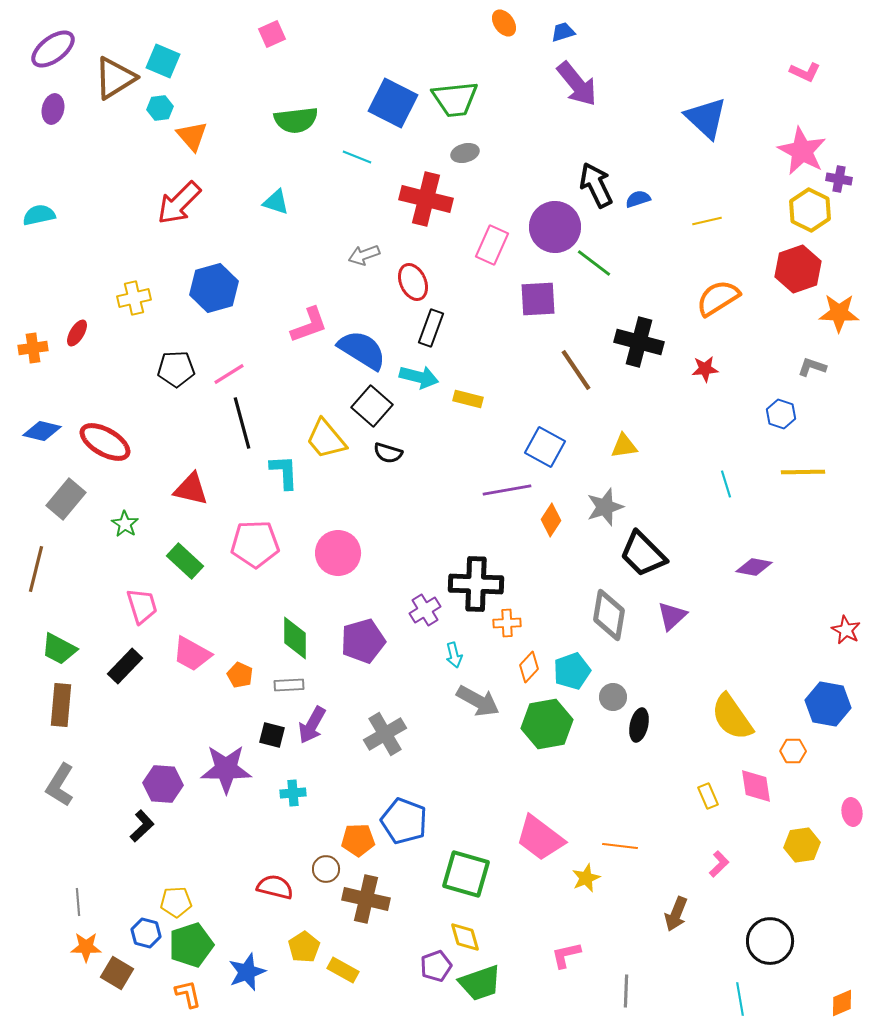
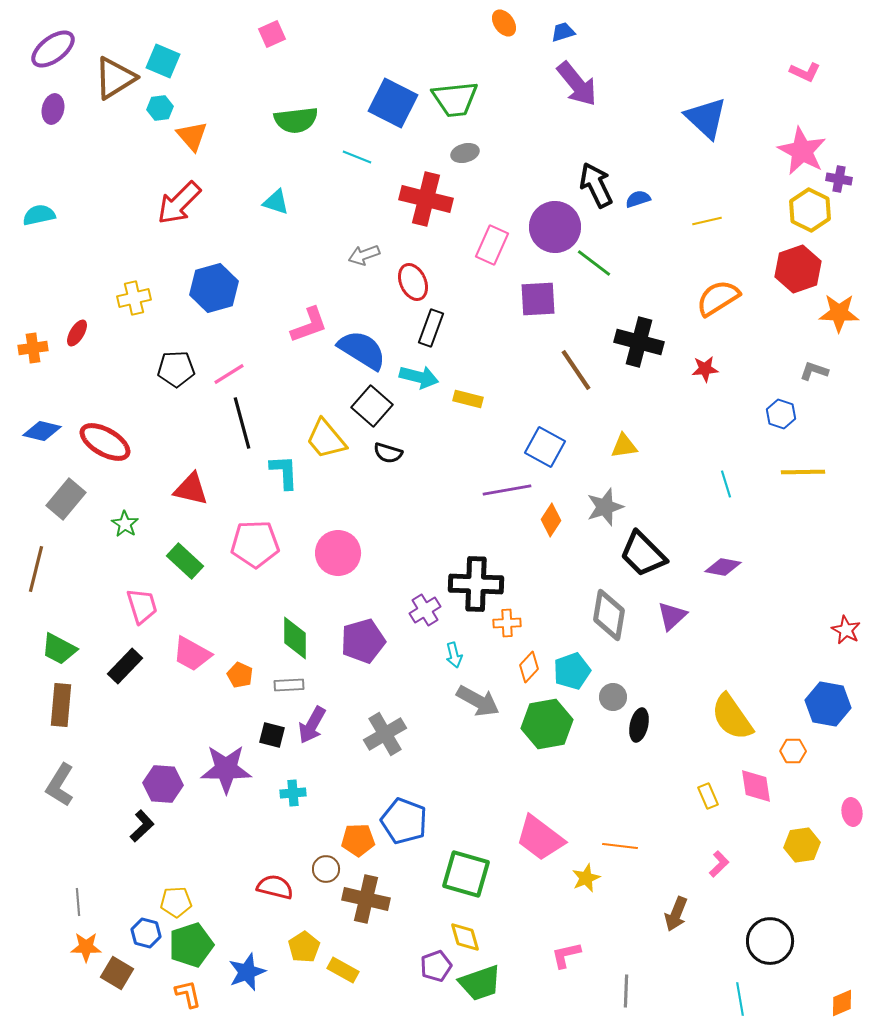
gray L-shape at (812, 367): moved 2 px right, 4 px down
purple diamond at (754, 567): moved 31 px left
